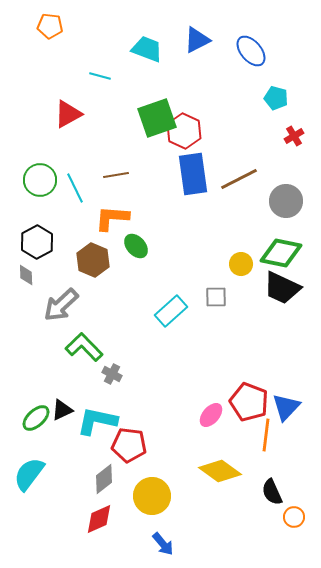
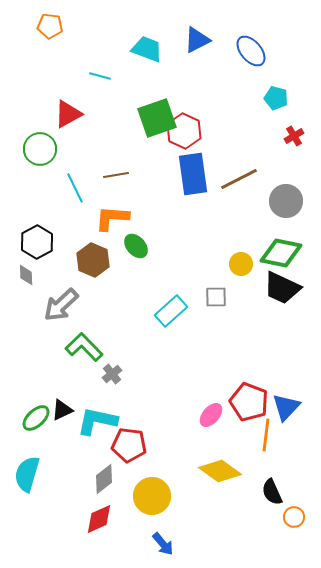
green circle at (40, 180): moved 31 px up
gray cross at (112, 374): rotated 24 degrees clockwise
cyan semicircle at (29, 474): moved 2 px left; rotated 21 degrees counterclockwise
